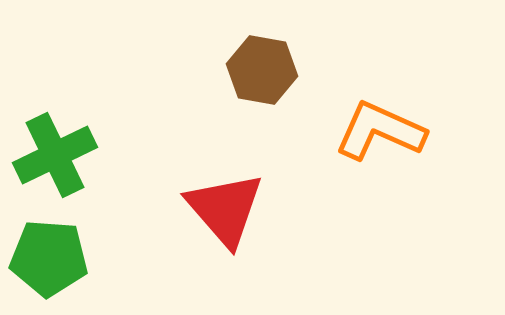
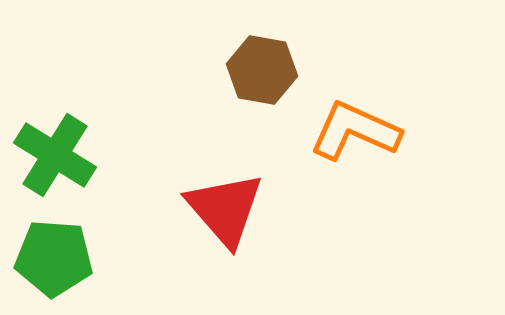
orange L-shape: moved 25 px left
green cross: rotated 32 degrees counterclockwise
green pentagon: moved 5 px right
